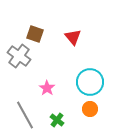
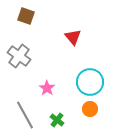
brown square: moved 9 px left, 18 px up
